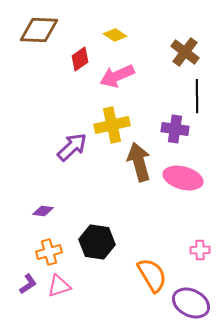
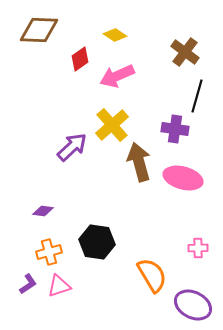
black line: rotated 16 degrees clockwise
yellow cross: rotated 28 degrees counterclockwise
pink cross: moved 2 px left, 2 px up
purple ellipse: moved 2 px right, 2 px down
